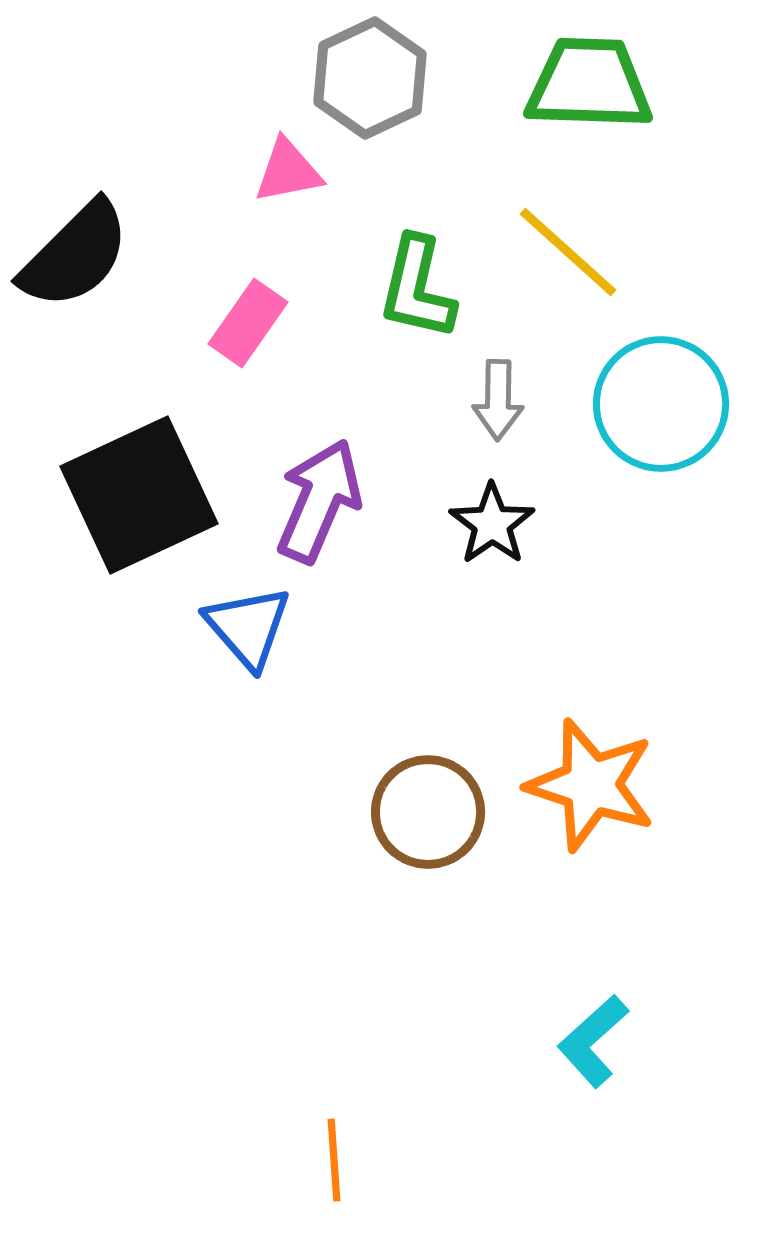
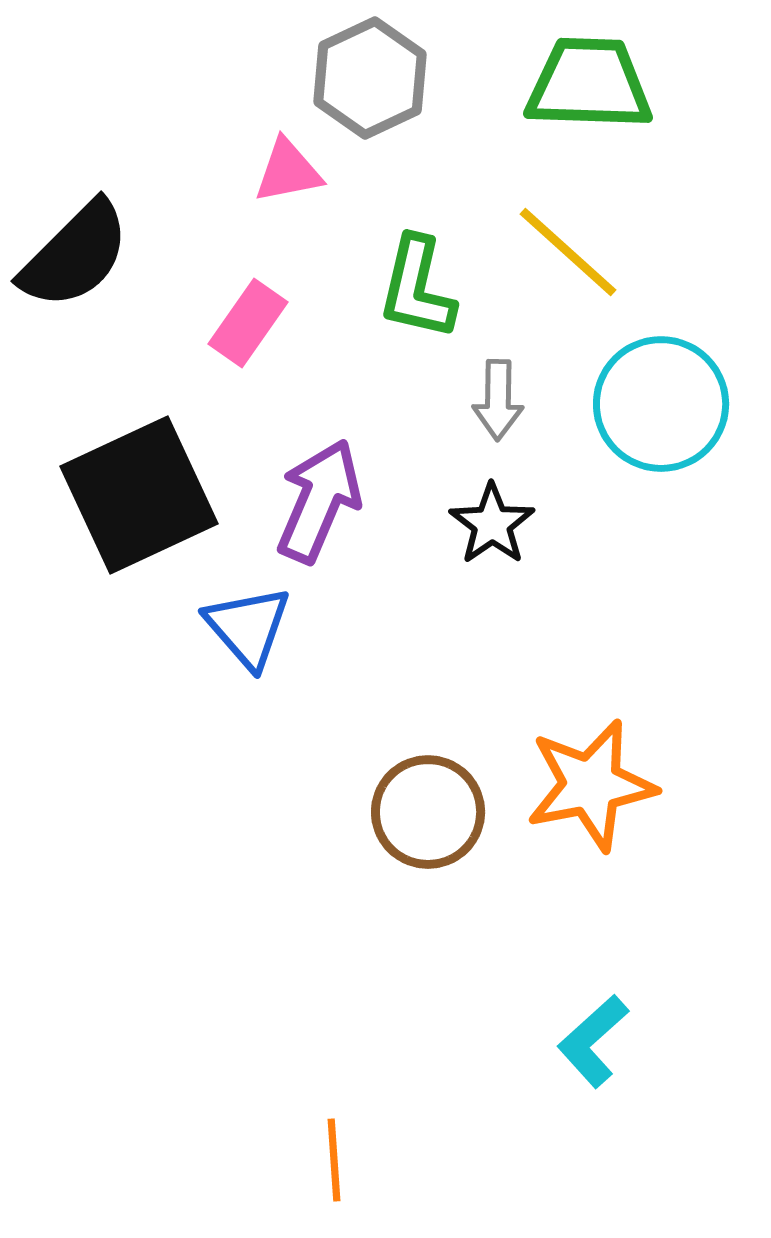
orange star: rotated 29 degrees counterclockwise
